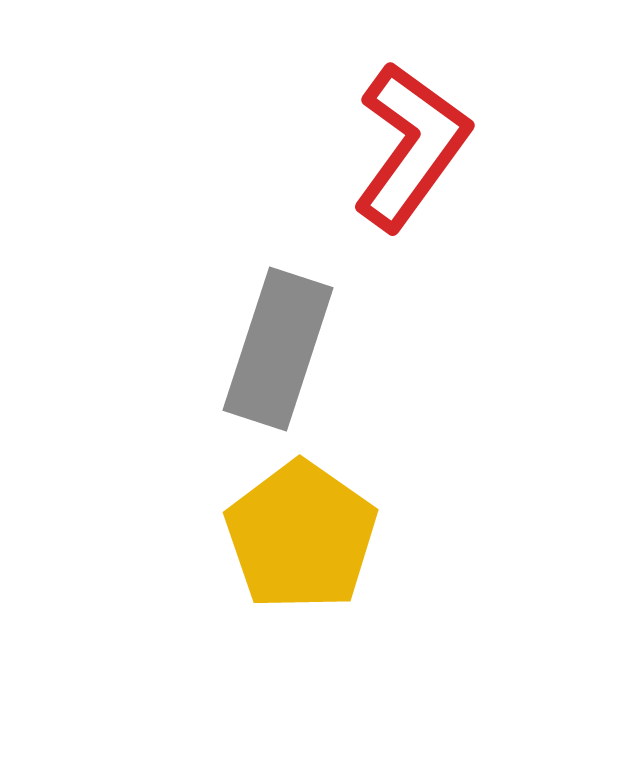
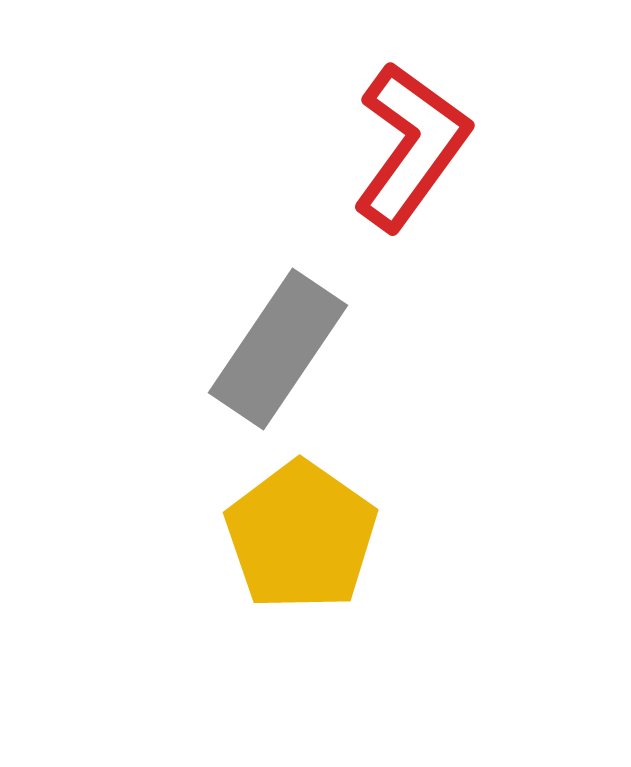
gray rectangle: rotated 16 degrees clockwise
